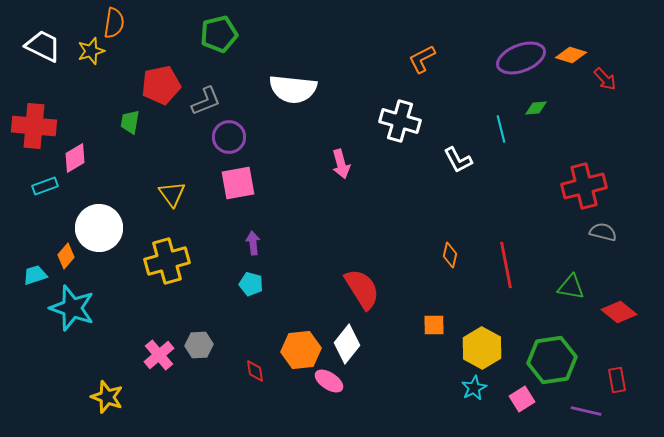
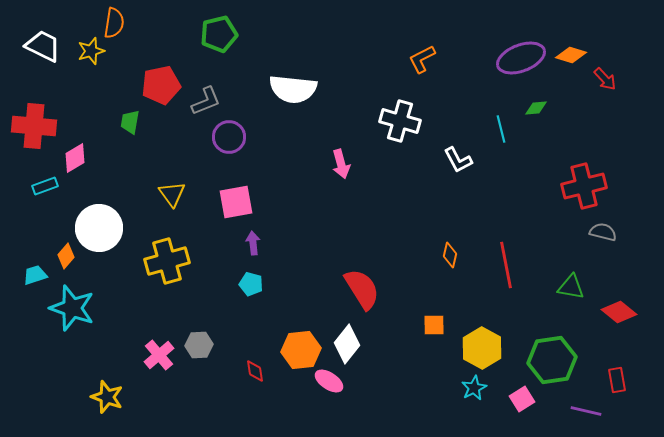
pink square at (238, 183): moved 2 px left, 19 px down
